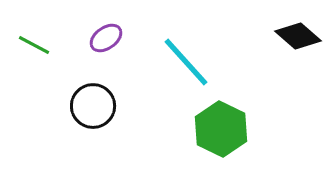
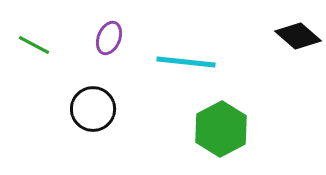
purple ellipse: moved 3 px right; rotated 32 degrees counterclockwise
cyan line: rotated 42 degrees counterclockwise
black circle: moved 3 px down
green hexagon: rotated 6 degrees clockwise
